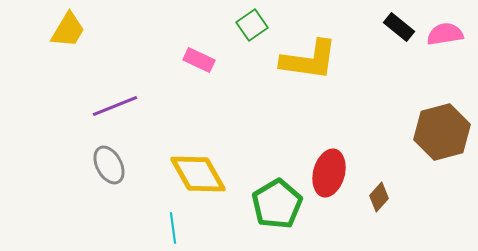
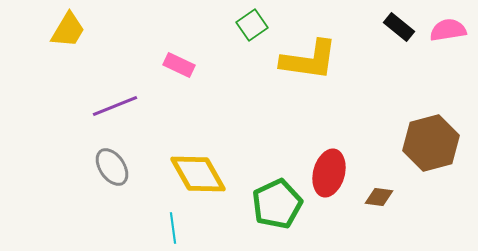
pink semicircle: moved 3 px right, 4 px up
pink rectangle: moved 20 px left, 5 px down
brown hexagon: moved 11 px left, 11 px down
gray ellipse: moved 3 px right, 2 px down; rotated 6 degrees counterclockwise
brown diamond: rotated 56 degrees clockwise
green pentagon: rotated 6 degrees clockwise
